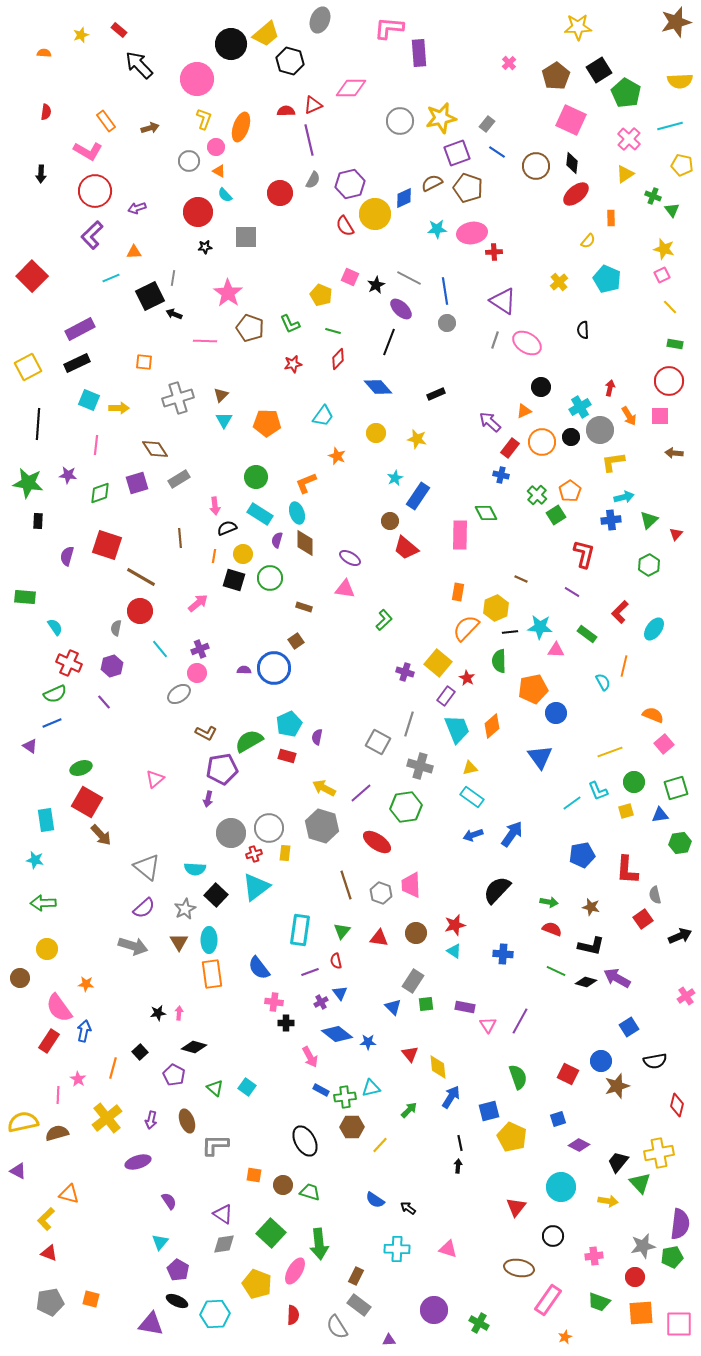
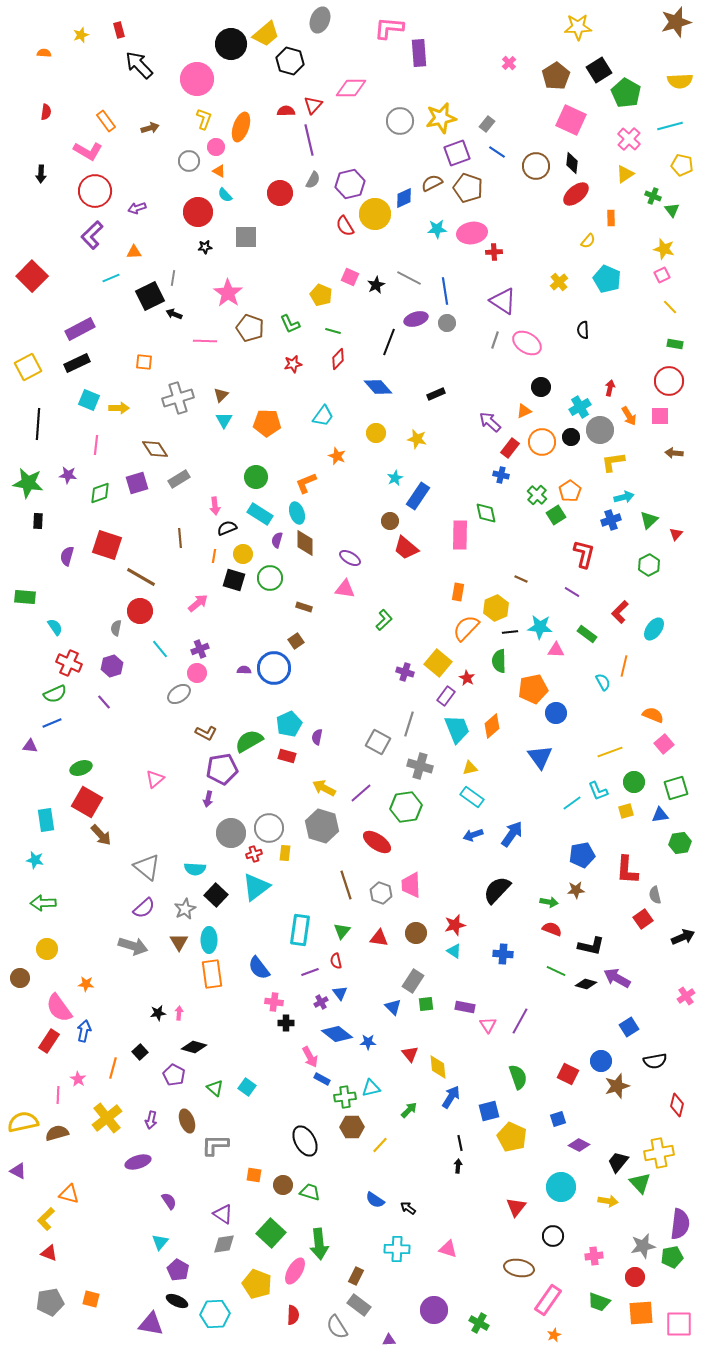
red rectangle at (119, 30): rotated 35 degrees clockwise
red triangle at (313, 105): rotated 24 degrees counterclockwise
purple ellipse at (401, 309): moved 15 px right, 10 px down; rotated 60 degrees counterclockwise
green diamond at (486, 513): rotated 15 degrees clockwise
blue cross at (611, 520): rotated 12 degrees counterclockwise
purple triangle at (30, 746): rotated 28 degrees counterclockwise
brown star at (591, 907): moved 15 px left, 17 px up; rotated 18 degrees counterclockwise
black arrow at (680, 936): moved 3 px right, 1 px down
black diamond at (586, 982): moved 2 px down
blue rectangle at (321, 1090): moved 1 px right, 11 px up
orange star at (565, 1337): moved 11 px left, 2 px up
